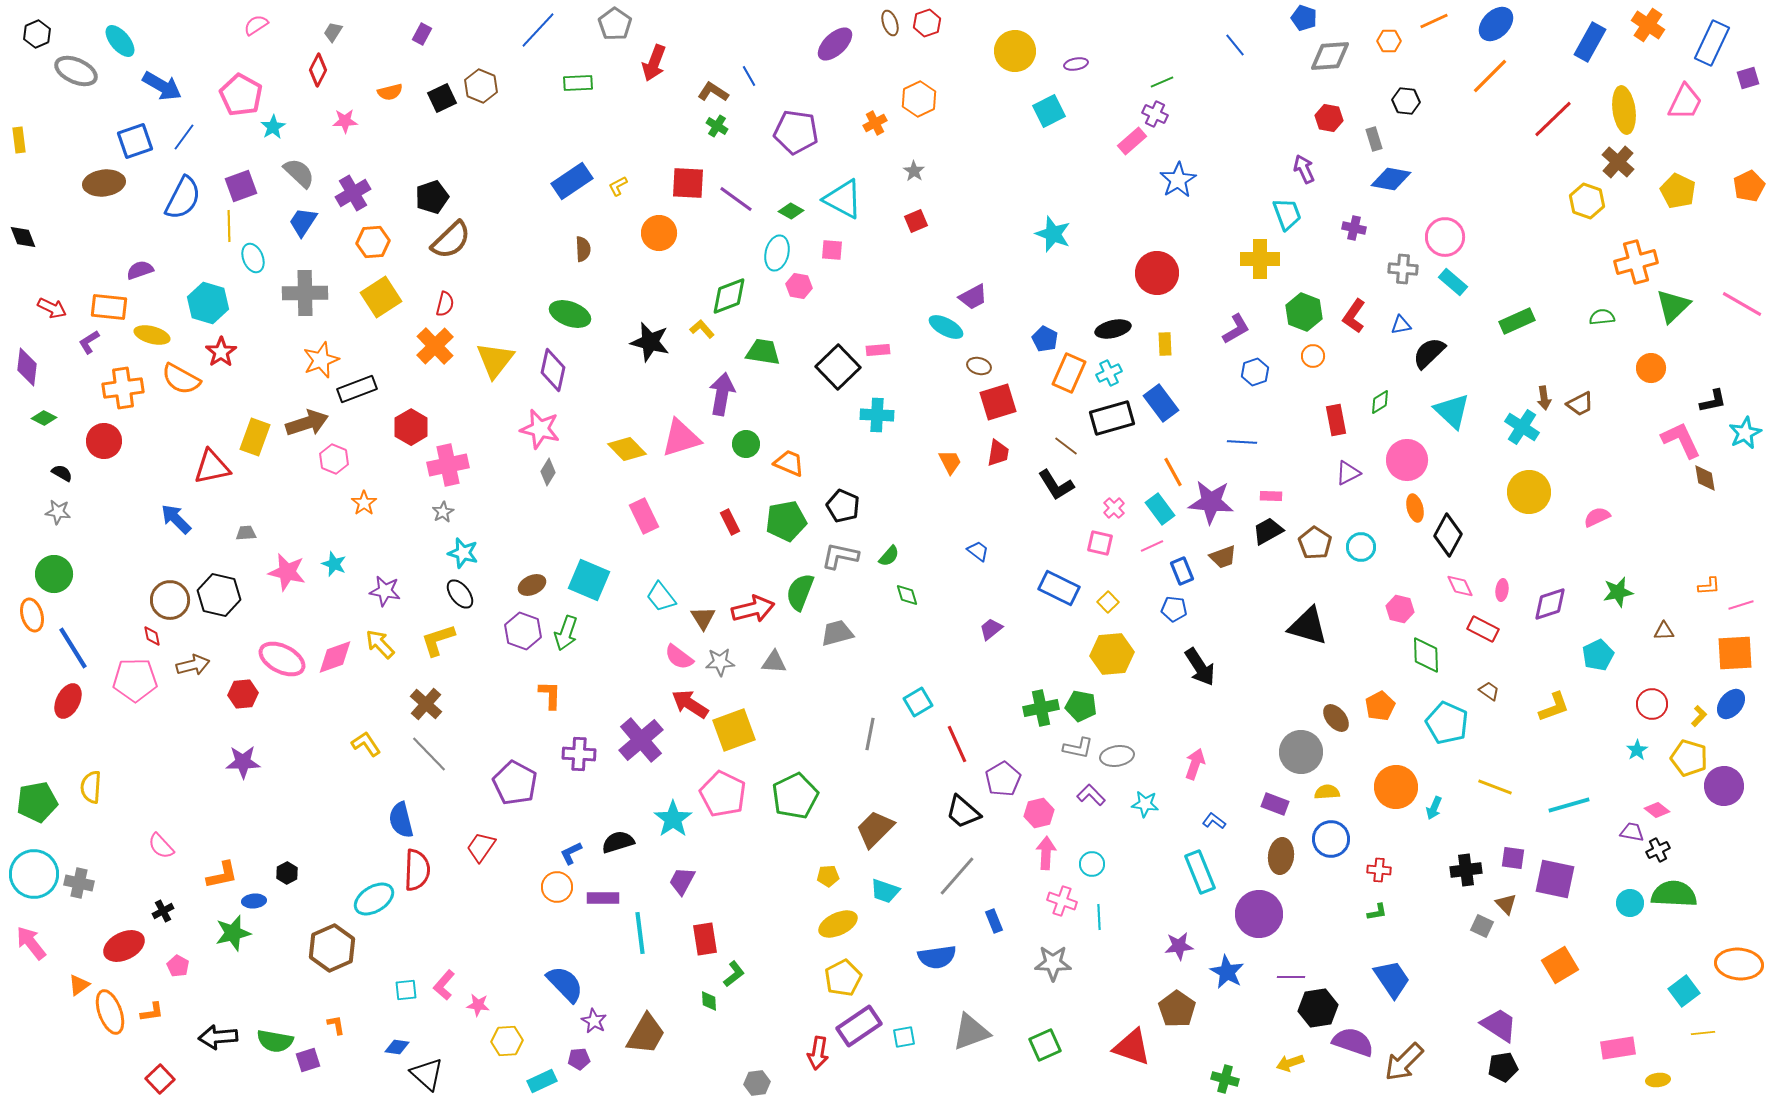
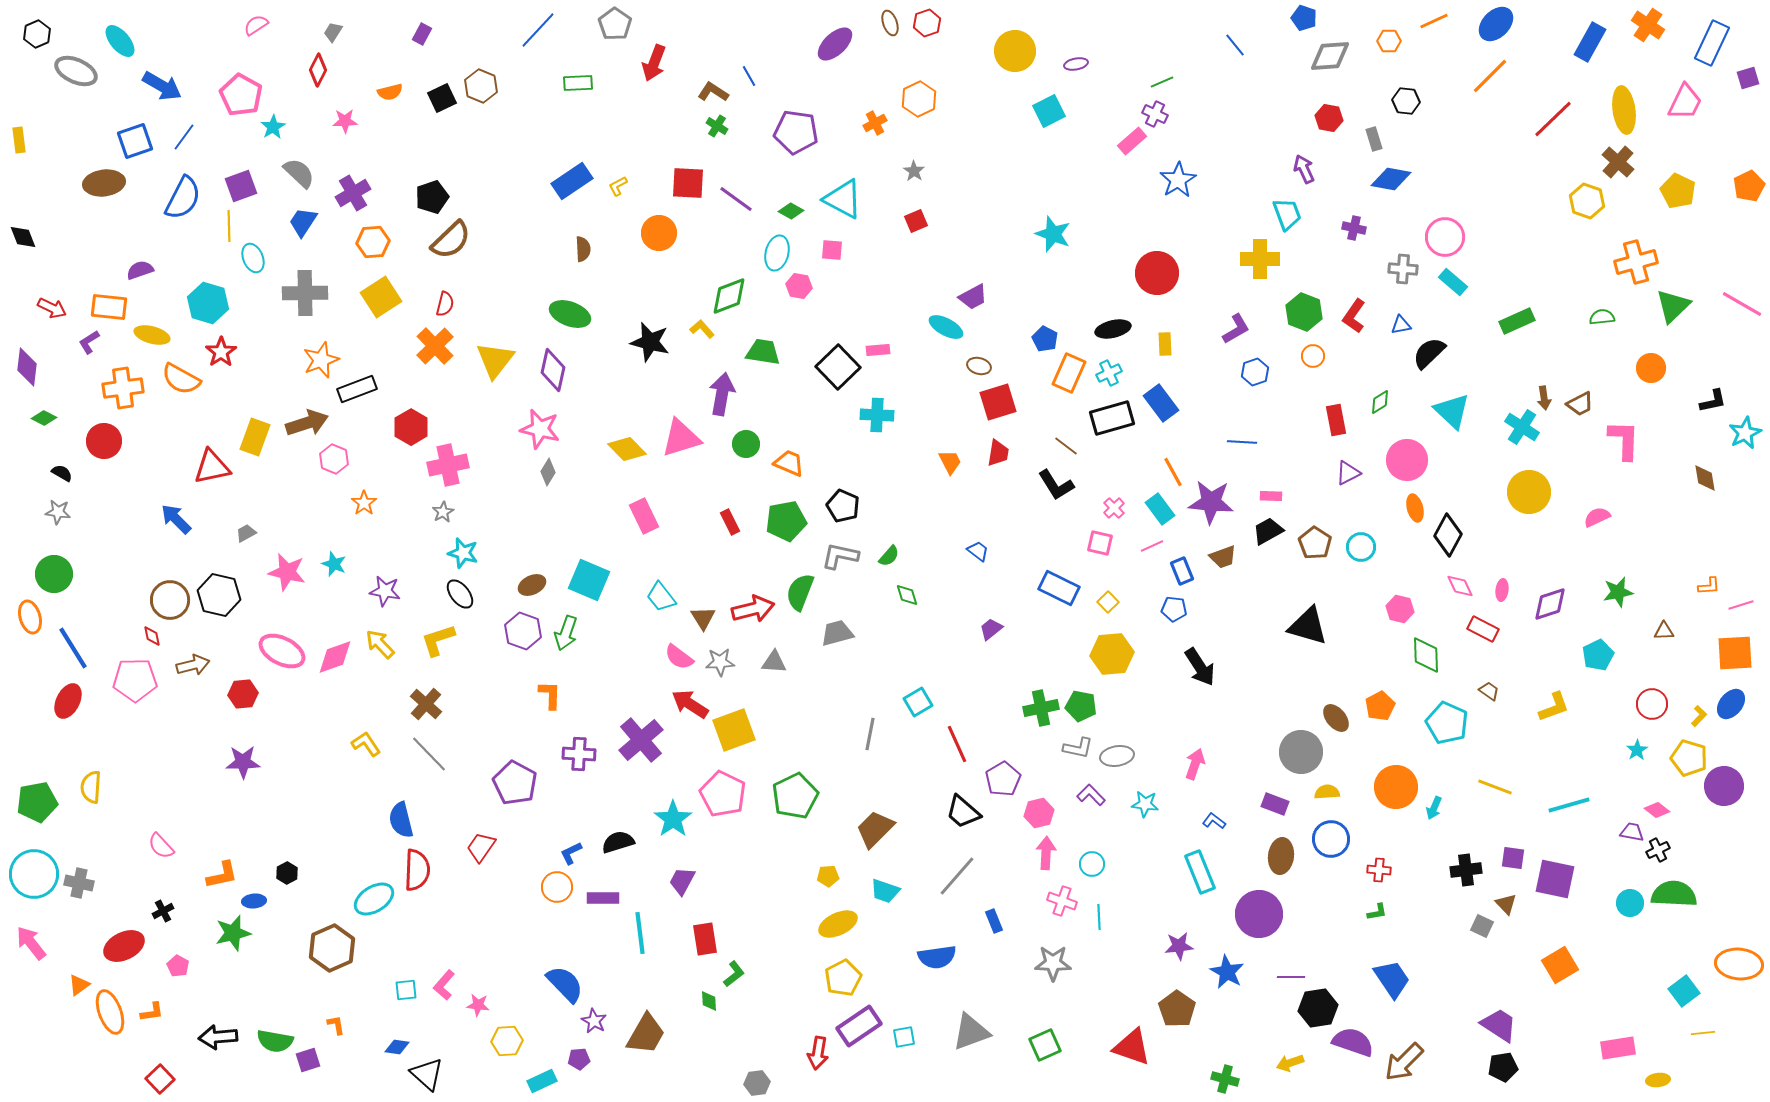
pink L-shape at (1681, 440): moved 57 px left; rotated 27 degrees clockwise
gray trapezoid at (246, 533): rotated 25 degrees counterclockwise
orange ellipse at (32, 615): moved 2 px left, 2 px down
pink ellipse at (282, 659): moved 8 px up
